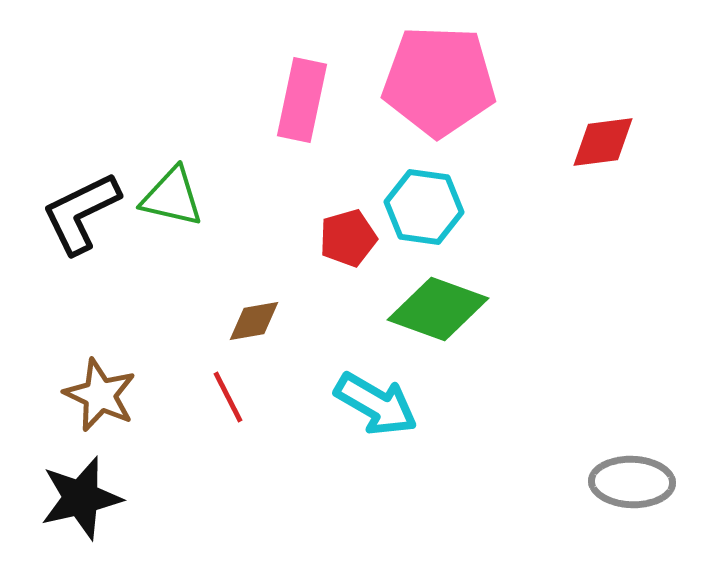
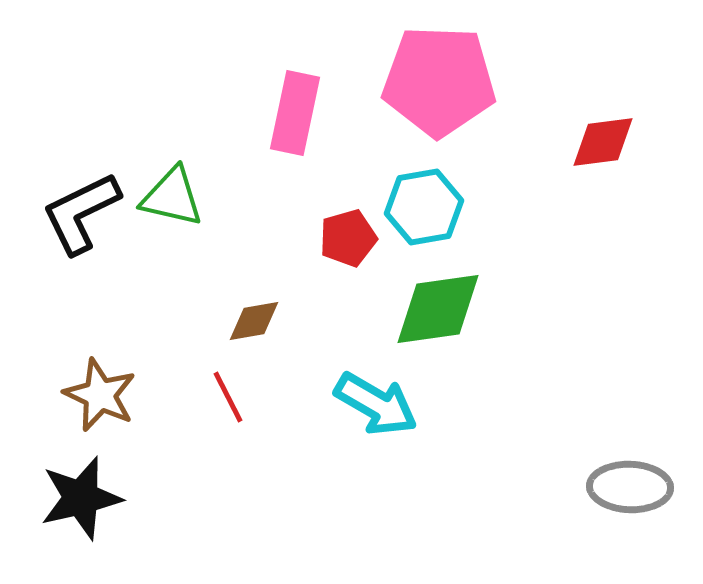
pink rectangle: moved 7 px left, 13 px down
cyan hexagon: rotated 18 degrees counterclockwise
green diamond: rotated 28 degrees counterclockwise
gray ellipse: moved 2 px left, 5 px down
